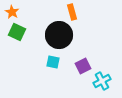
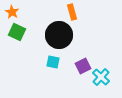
cyan cross: moved 1 px left, 4 px up; rotated 18 degrees counterclockwise
